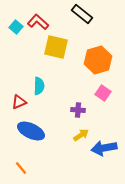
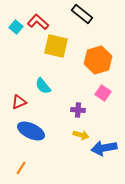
yellow square: moved 1 px up
cyan semicircle: moved 4 px right; rotated 138 degrees clockwise
yellow arrow: rotated 49 degrees clockwise
orange line: rotated 72 degrees clockwise
